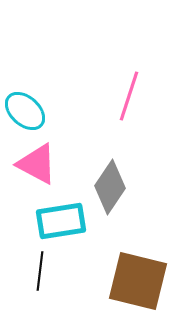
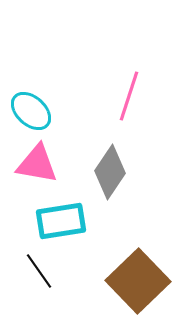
cyan ellipse: moved 6 px right
pink triangle: rotated 18 degrees counterclockwise
gray diamond: moved 15 px up
black line: moved 1 px left; rotated 42 degrees counterclockwise
brown square: rotated 32 degrees clockwise
